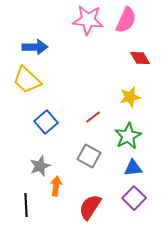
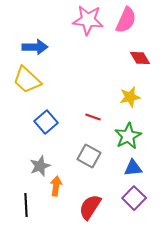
red line: rotated 56 degrees clockwise
